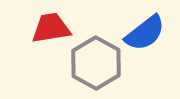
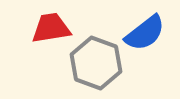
gray hexagon: rotated 9 degrees counterclockwise
